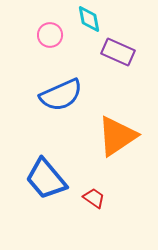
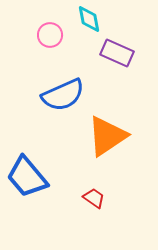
purple rectangle: moved 1 px left, 1 px down
blue semicircle: moved 2 px right
orange triangle: moved 10 px left
blue trapezoid: moved 19 px left, 2 px up
